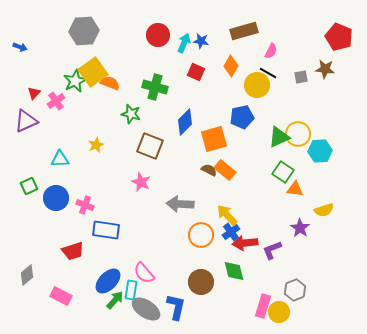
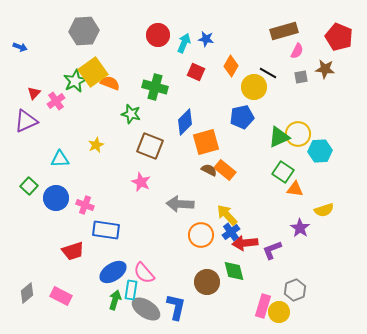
brown rectangle at (244, 31): moved 40 px right
blue star at (201, 41): moved 5 px right, 2 px up
pink semicircle at (271, 51): moved 26 px right
yellow circle at (257, 85): moved 3 px left, 2 px down
orange square at (214, 139): moved 8 px left, 3 px down
green square at (29, 186): rotated 24 degrees counterclockwise
gray diamond at (27, 275): moved 18 px down
blue ellipse at (108, 281): moved 5 px right, 9 px up; rotated 12 degrees clockwise
brown circle at (201, 282): moved 6 px right
green arrow at (115, 300): rotated 24 degrees counterclockwise
